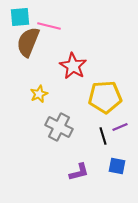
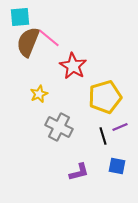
pink line: moved 12 px down; rotated 25 degrees clockwise
yellow pentagon: rotated 12 degrees counterclockwise
